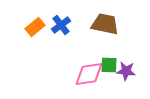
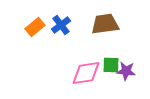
brown trapezoid: rotated 20 degrees counterclockwise
green square: moved 2 px right
pink diamond: moved 3 px left, 1 px up
